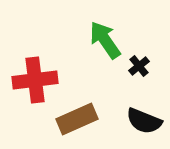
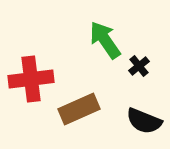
red cross: moved 4 px left, 1 px up
brown rectangle: moved 2 px right, 10 px up
